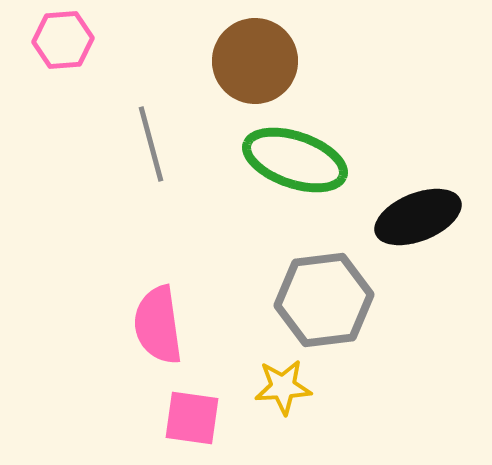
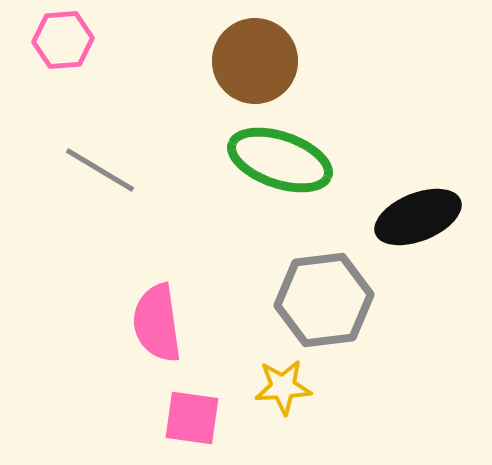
gray line: moved 51 px left, 26 px down; rotated 44 degrees counterclockwise
green ellipse: moved 15 px left
pink semicircle: moved 1 px left, 2 px up
